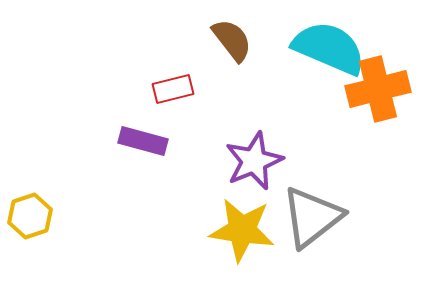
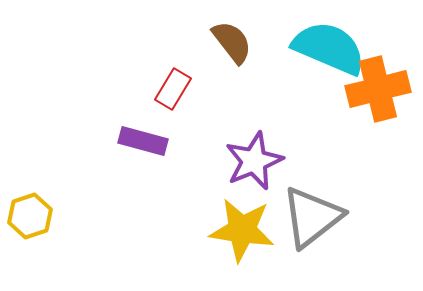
brown semicircle: moved 2 px down
red rectangle: rotated 45 degrees counterclockwise
